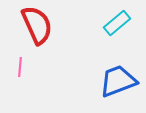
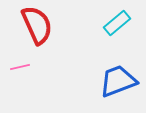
pink line: rotated 72 degrees clockwise
